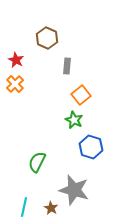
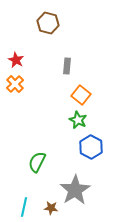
brown hexagon: moved 1 px right, 15 px up; rotated 10 degrees counterclockwise
orange square: rotated 12 degrees counterclockwise
green star: moved 4 px right
blue hexagon: rotated 10 degrees clockwise
gray star: moved 1 px right; rotated 24 degrees clockwise
brown star: rotated 24 degrees counterclockwise
